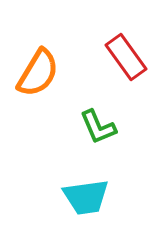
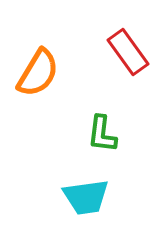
red rectangle: moved 2 px right, 5 px up
green L-shape: moved 4 px right, 7 px down; rotated 30 degrees clockwise
